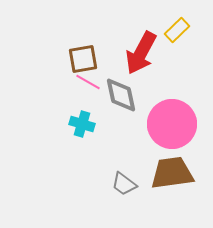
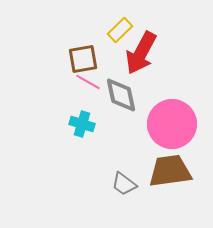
yellow rectangle: moved 57 px left
brown trapezoid: moved 2 px left, 2 px up
